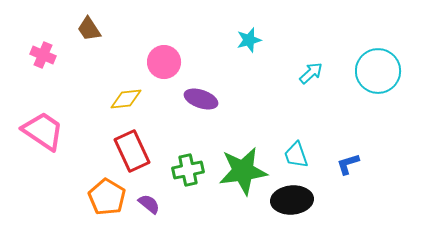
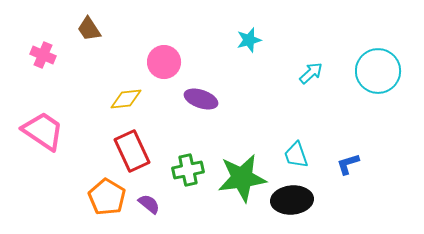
green star: moved 1 px left, 7 px down
